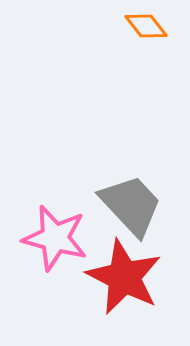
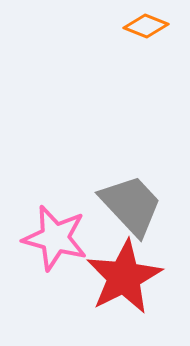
orange diamond: rotated 30 degrees counterclockwise
red star: rotated 18 degrees clockwise
